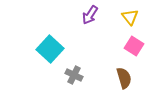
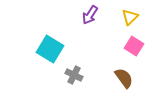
yellow triangle: rotated 24 degrees clockwise
cyan square: rotated 12 degrees counterclockwise
brown semicircle: rotated 20 degrees counterclockwise
